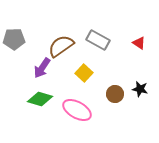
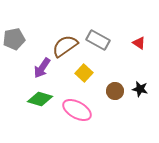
gray pentagon: rotated 10 degrees counterclockwise
brown semicircle: moved 4 px right
brown circle: moved 3 px up
